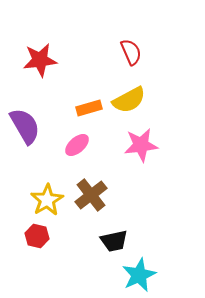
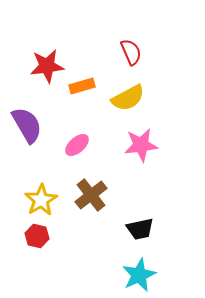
red star: moved 7 px right, 6 px down
yellow semicircle: moved 1 px left, 2 px up
orange rectangle: moved 7 px left, 22 px up
purple semicircle: moved 2 px right, 1 px up
yellow star: moved 6 px left
black trapezoid: moved 26 px right, 12 px up
